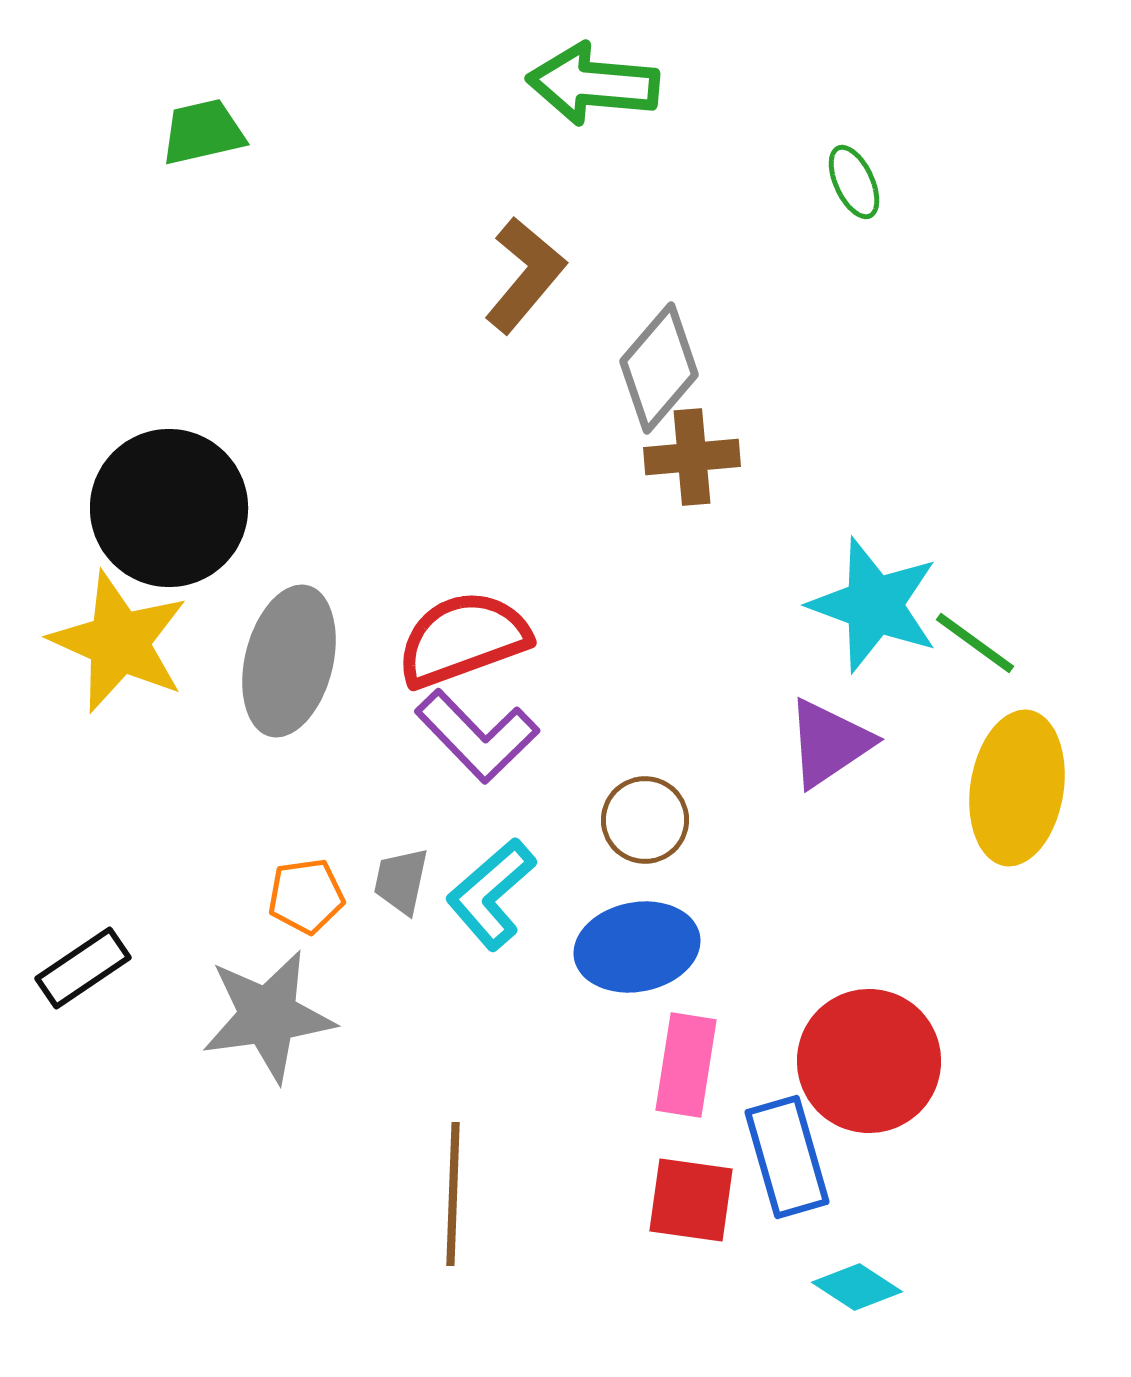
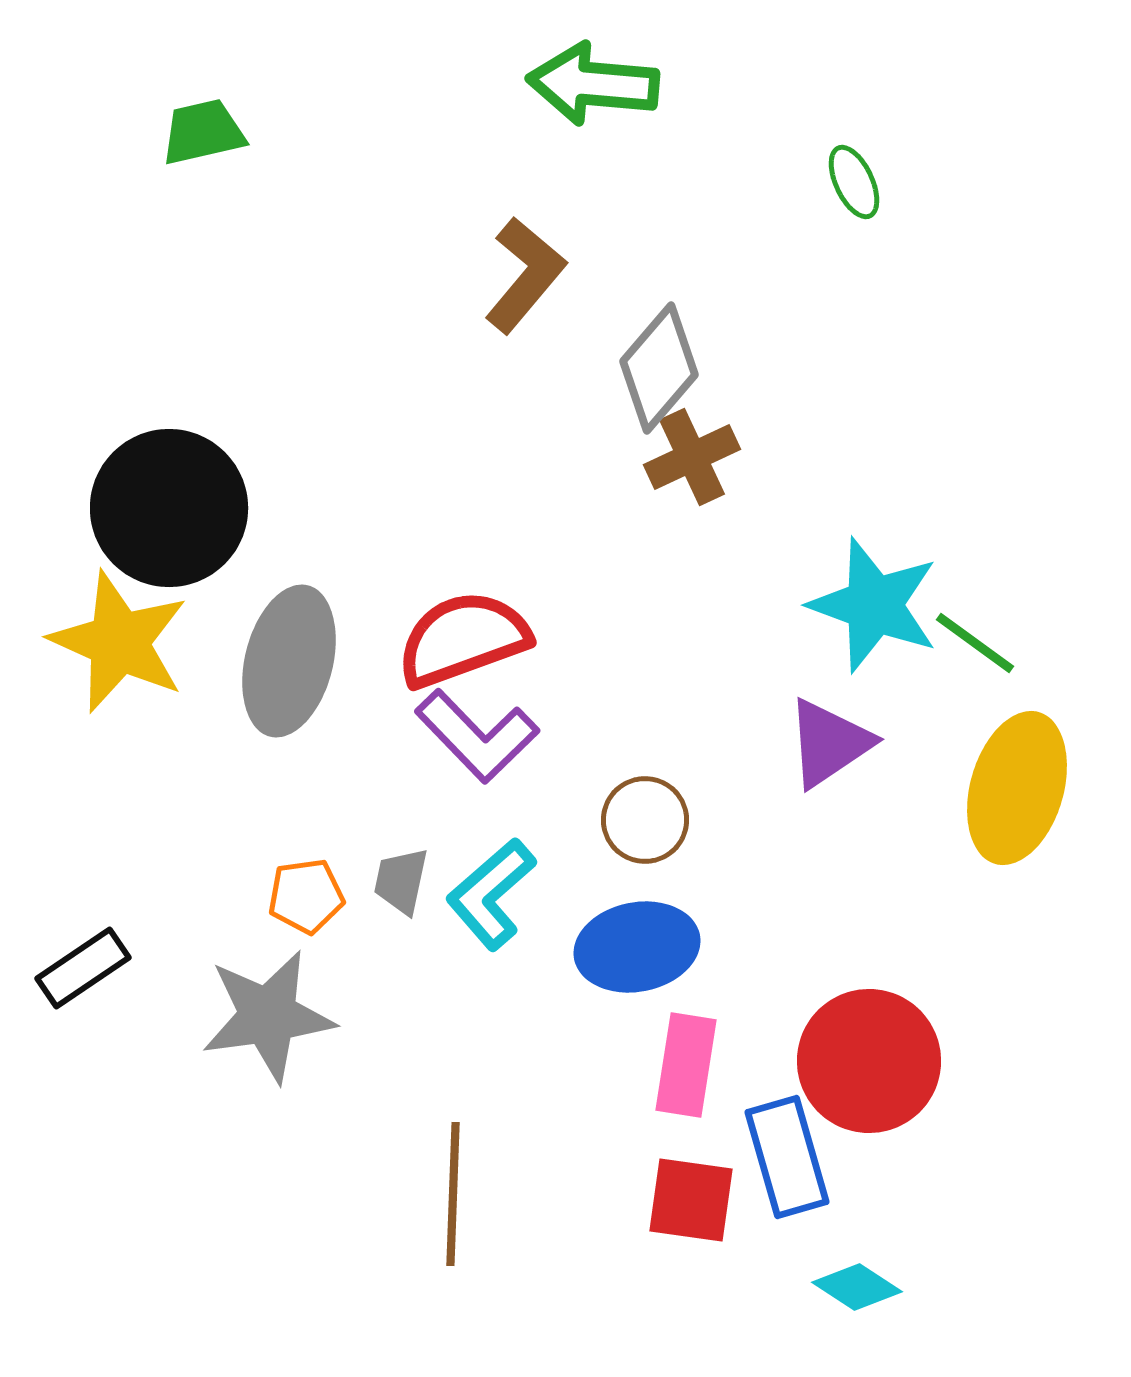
brown cross: rotated 20 degrees counterclockwise
yellow ellipse: rotated 7 degrees clockwise
